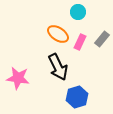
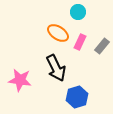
orange ellipse: moved 1 px up
gray rectangle: moved 7 px down
black arrow: moved 2 px left, 1 px down
pink star: moved 2 px right, 2 px down
